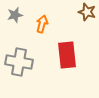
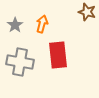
gray star: moved 10 px down; rotated 21 degrees counterclockwise
red rectangle: moved 9 px left
gray cross: moved 1 px right
